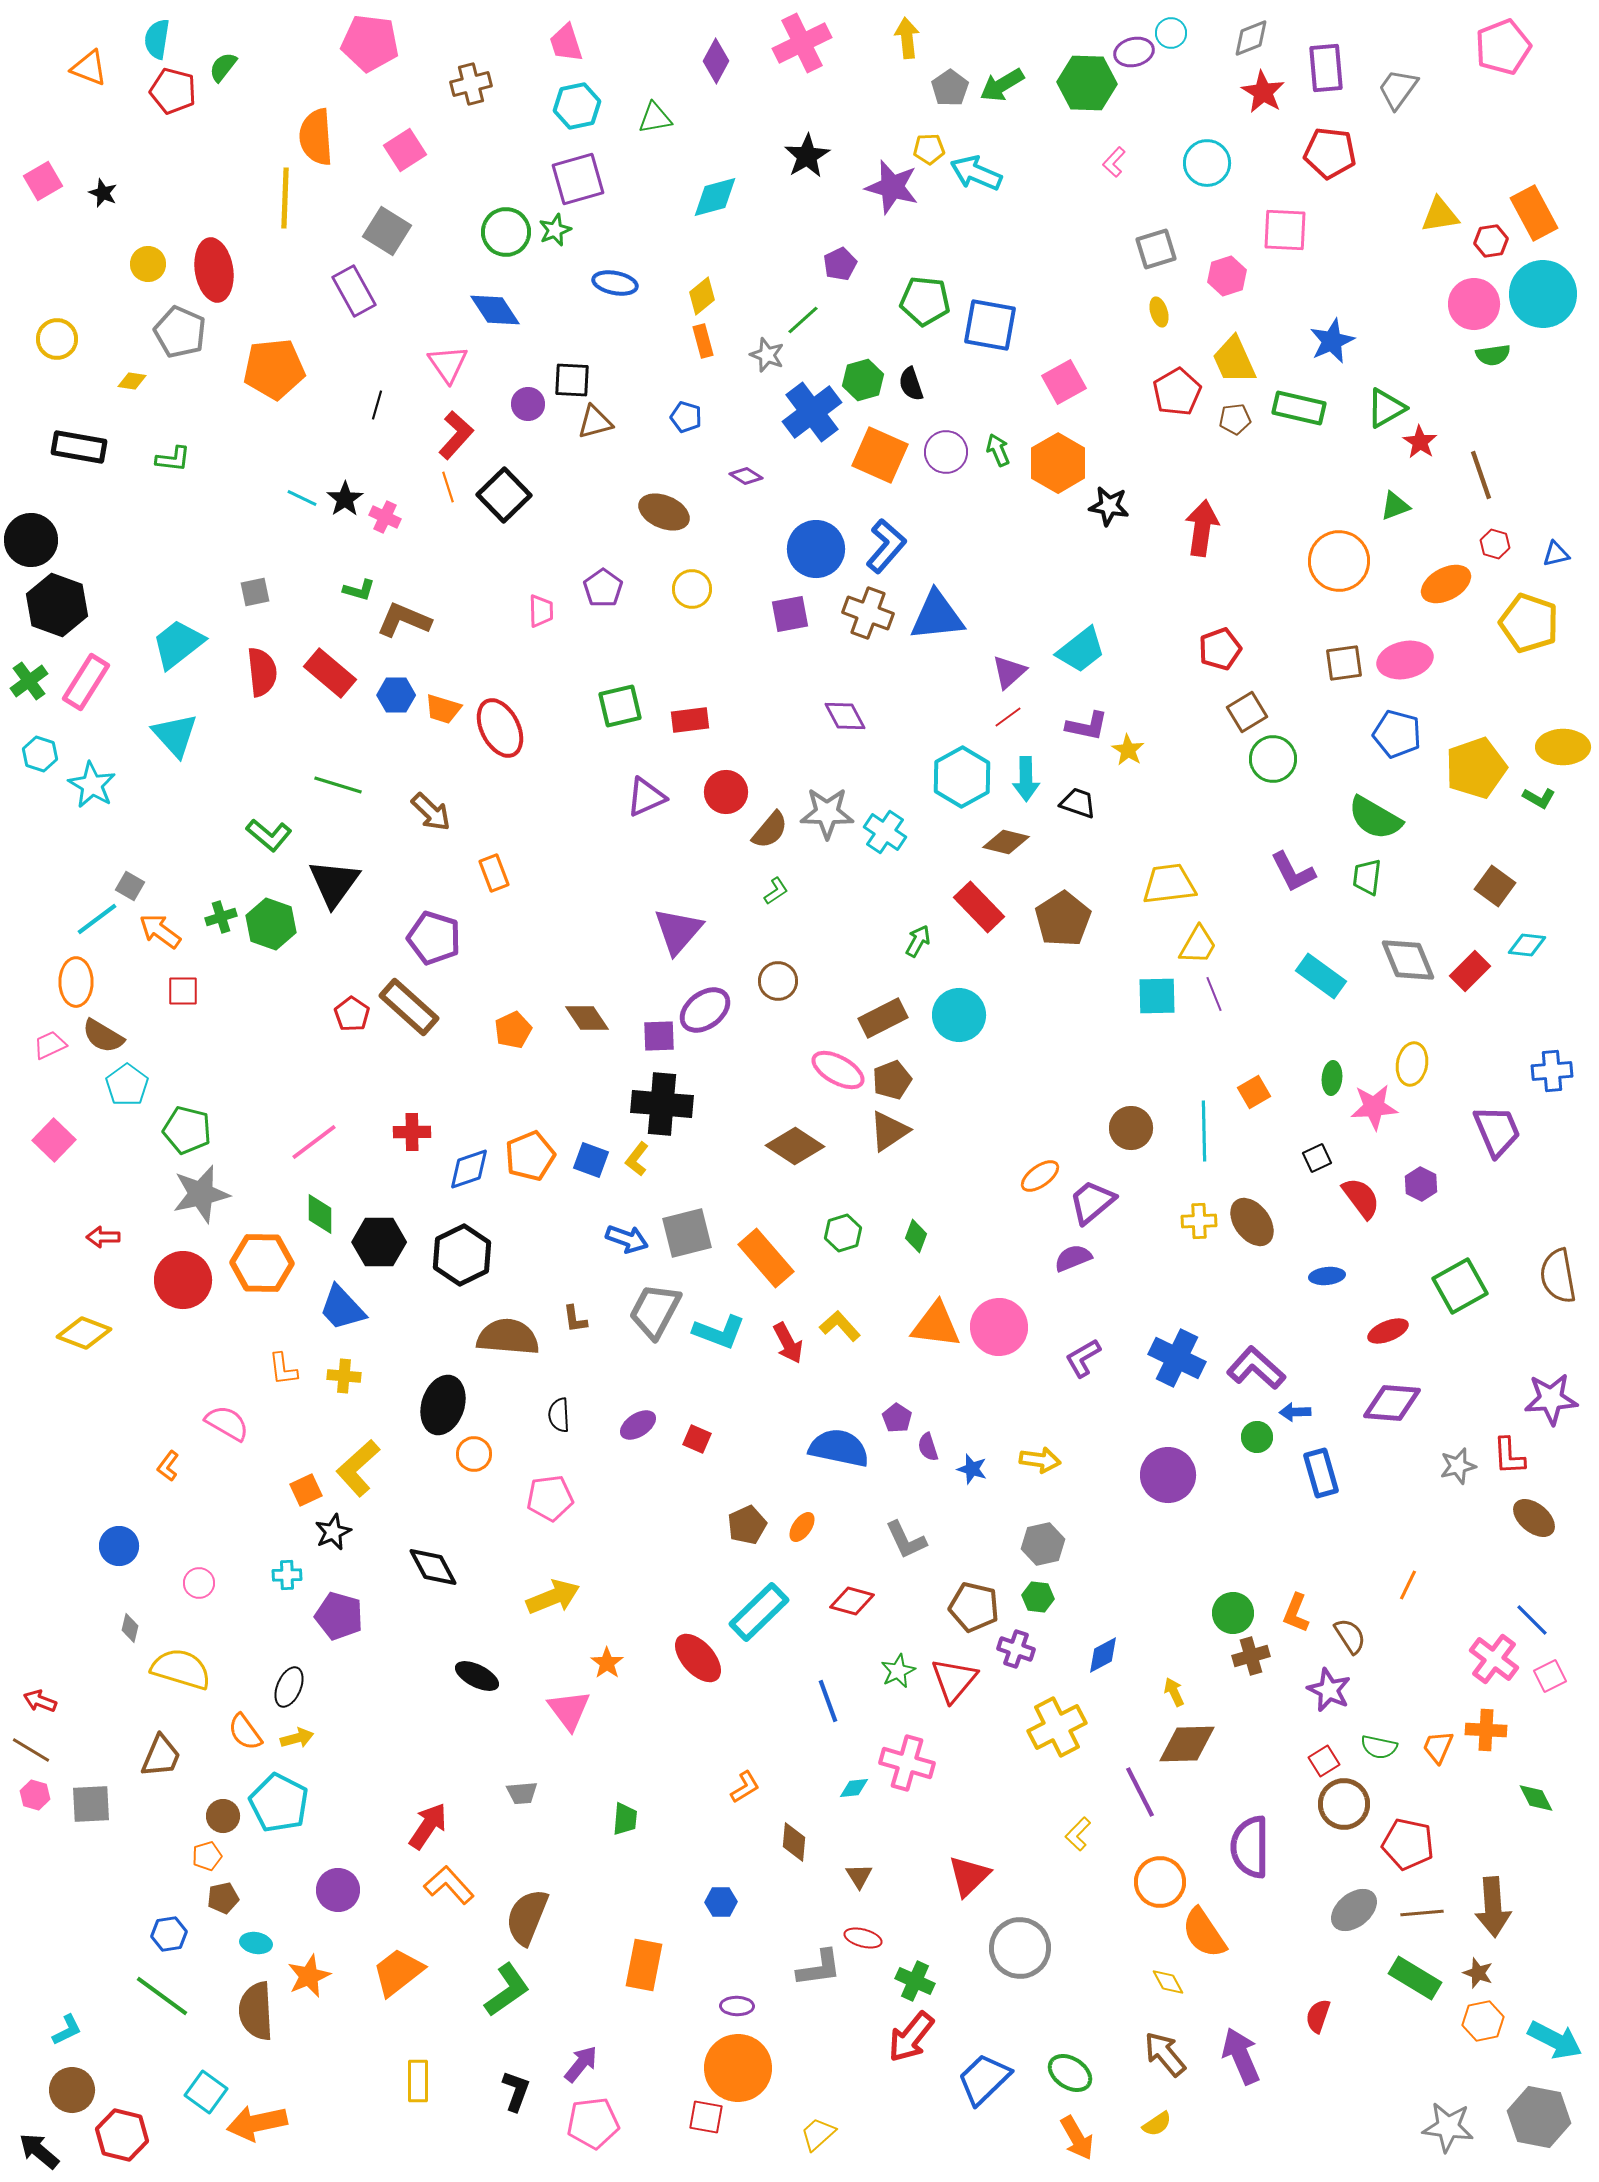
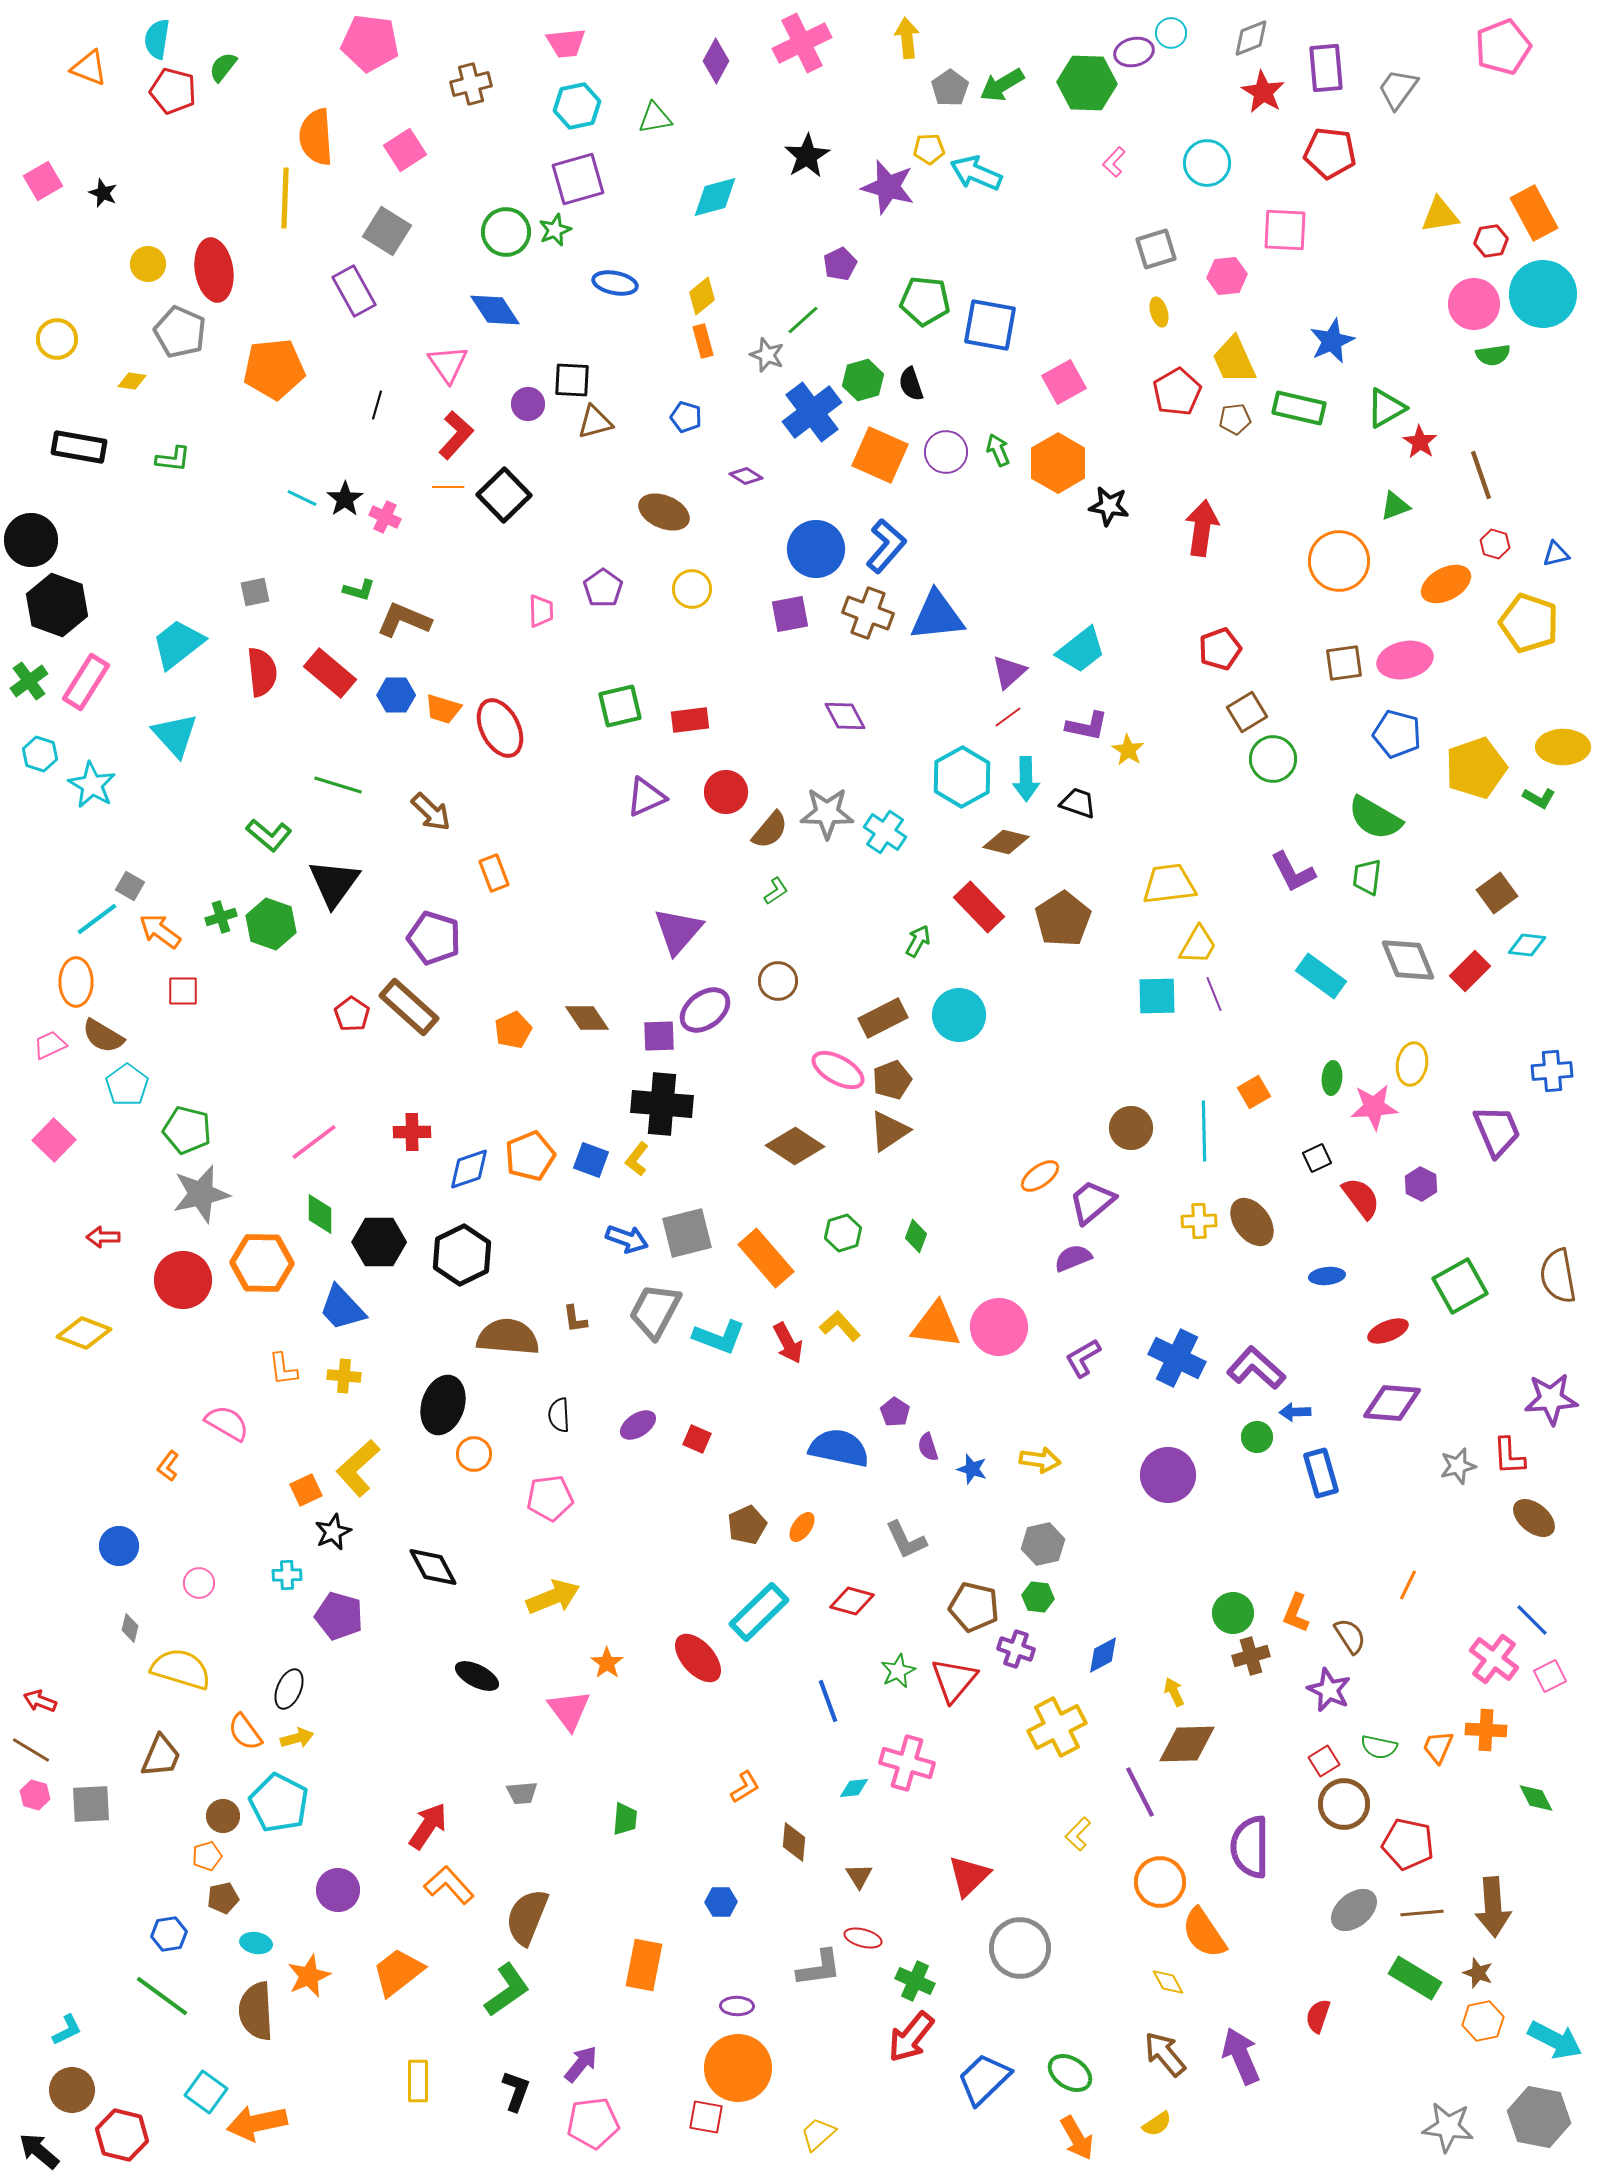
pink trapezoid at (566, 43): rotated 78 degrees counterclockwise
purple star at (892, 187): moved 4 px left
pink hexagon at (1227, 276): rotated 12 degrees clockwise
orange line at (448, 487): rotated 72 degrees counterclockwise
brown square at (1495, 886): moved 2 px right, 7 px down; rotated 18 degrees clockwise
cyan L-shape at (719, 1332): moved 5 px down
purple pentagon at (897, 1418): moved 2 px left, 6 px up
black ellipse at (289, 1687): moved 2 px down
